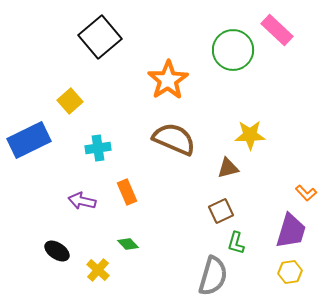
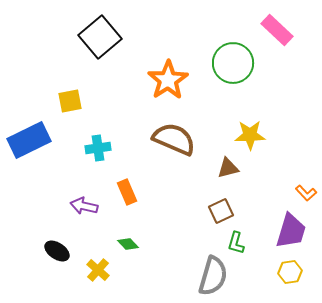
green circle: moved 13 px down
yellow square: rotated 30 degrees clockwise
purple arrow: moved 2 px right, 5 px down
